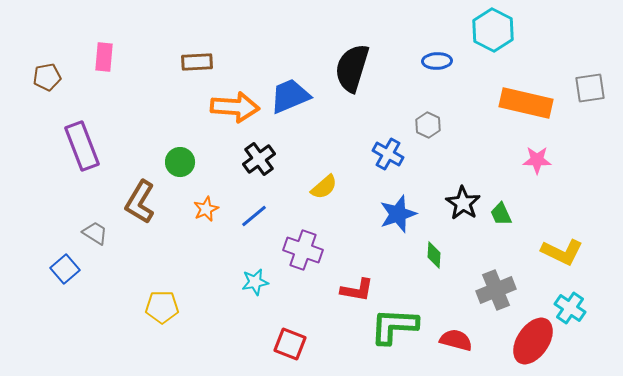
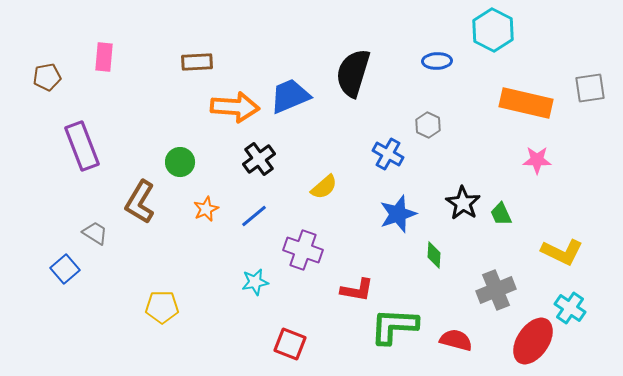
black semicircle: moved 1 px right, 5 px down
